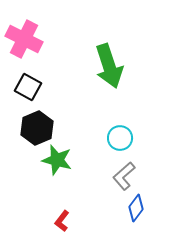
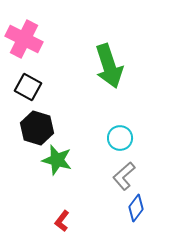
black hexagon: rotated 20 degrees counterclockwise
